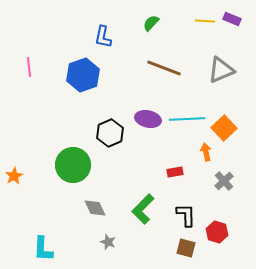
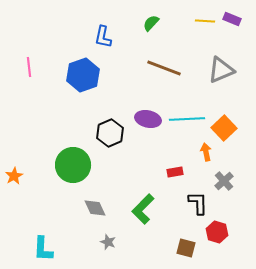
black L-shape: moved 12 px right, 12 px up
